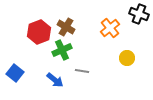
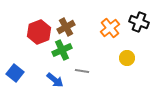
black cross: moved 8 px down
brown cross: rotated 30 degrees clockwise
